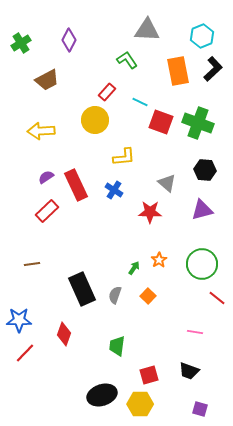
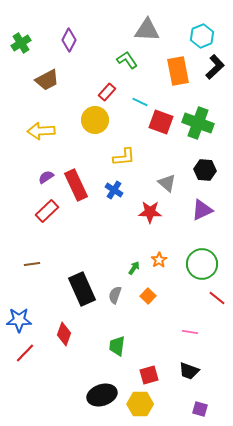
black L-shape at (213, 69): moved 2 px right, 2 px up
purple triangle at (202, 210): rotated 10 degrees counterclockwise
pink line at (195, 332): moved 5 px left
